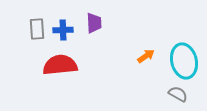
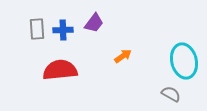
purple trapezoid: rotated 40 degrees clockwise
orange arrow: moved 23 px left
red semicircle: moved 5 px down
gray semicircle: moved 7 px left
